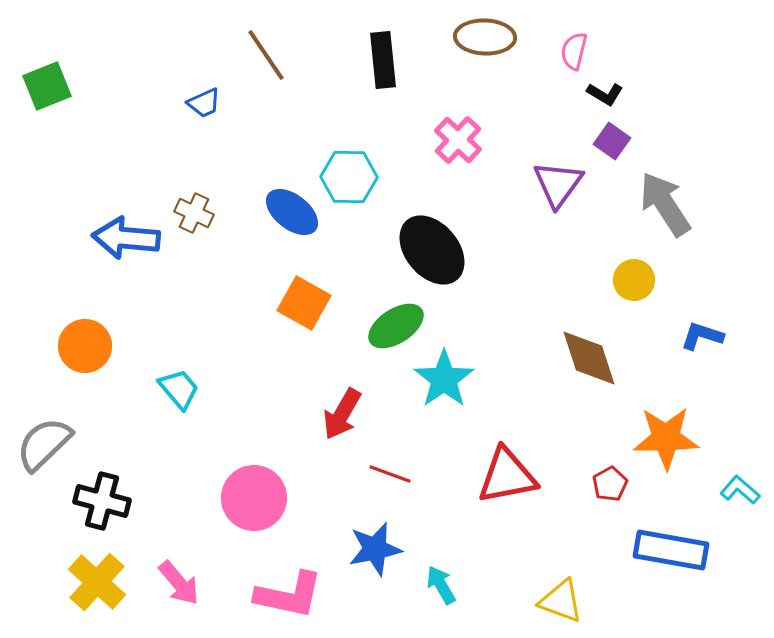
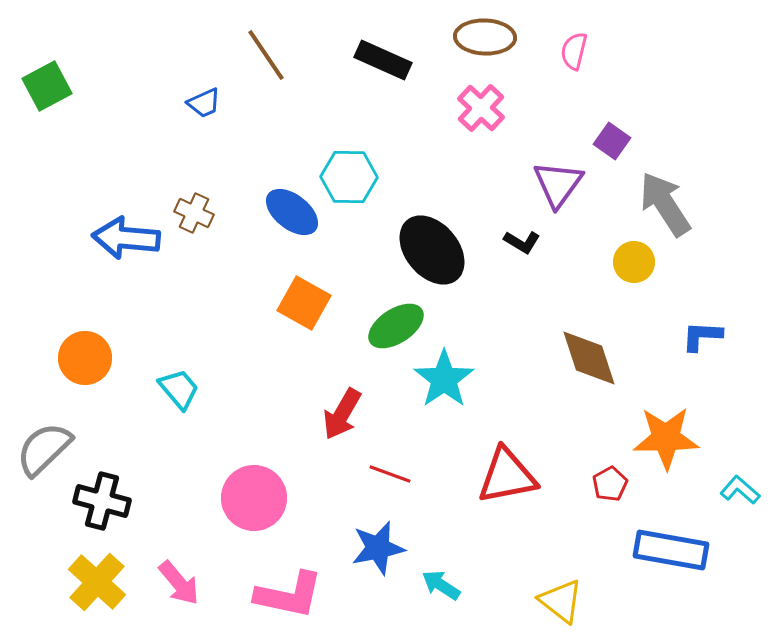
black rectangle: rotated 60 degrees counterclockwise
green square: rotated 6 degrees counterclockwise
black L-shape: moved 83 px left, 148 px down
pink cross: moved 23 px right, 32 px up
yellow circle: moved 18 px up
blue L-shape: rotated 15 degrees counterclockwise
orange circle: moved 12 px down
gray semicircle: moved 5 px down
blue star: moved 3 px right, 1 px up
cyan arrow: rotated 27 degrees counterclockwise
yellow triangle: rotated 18 degrees clockwise
